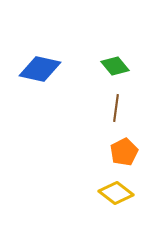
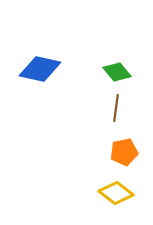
green diamond: moved 2 px right, 6 px down
orange pentagon: rotated 16 degrees clockwise
